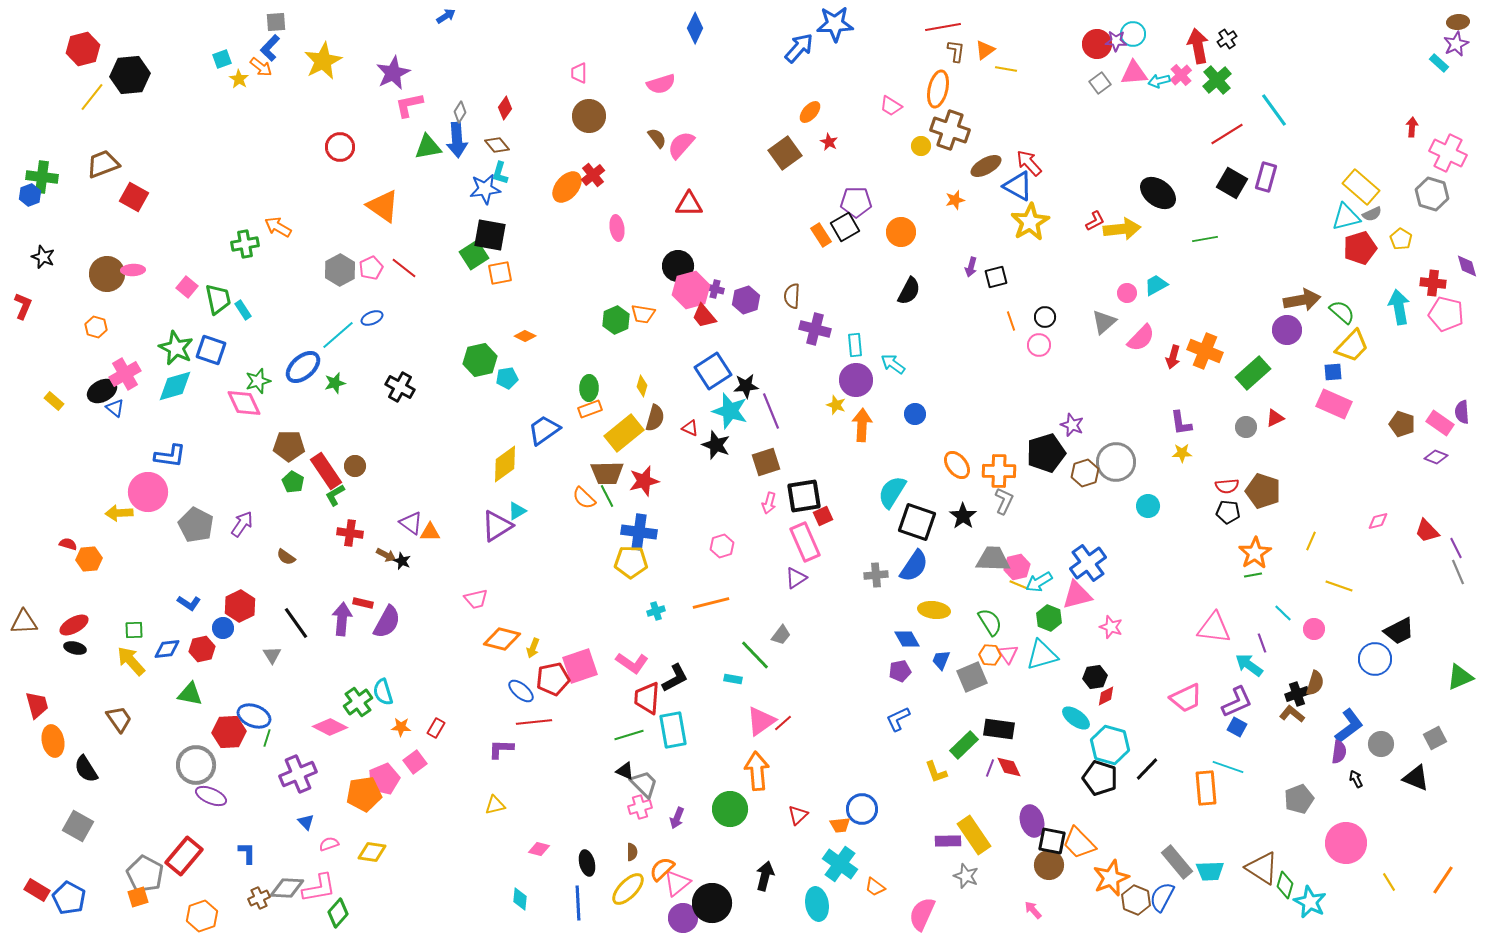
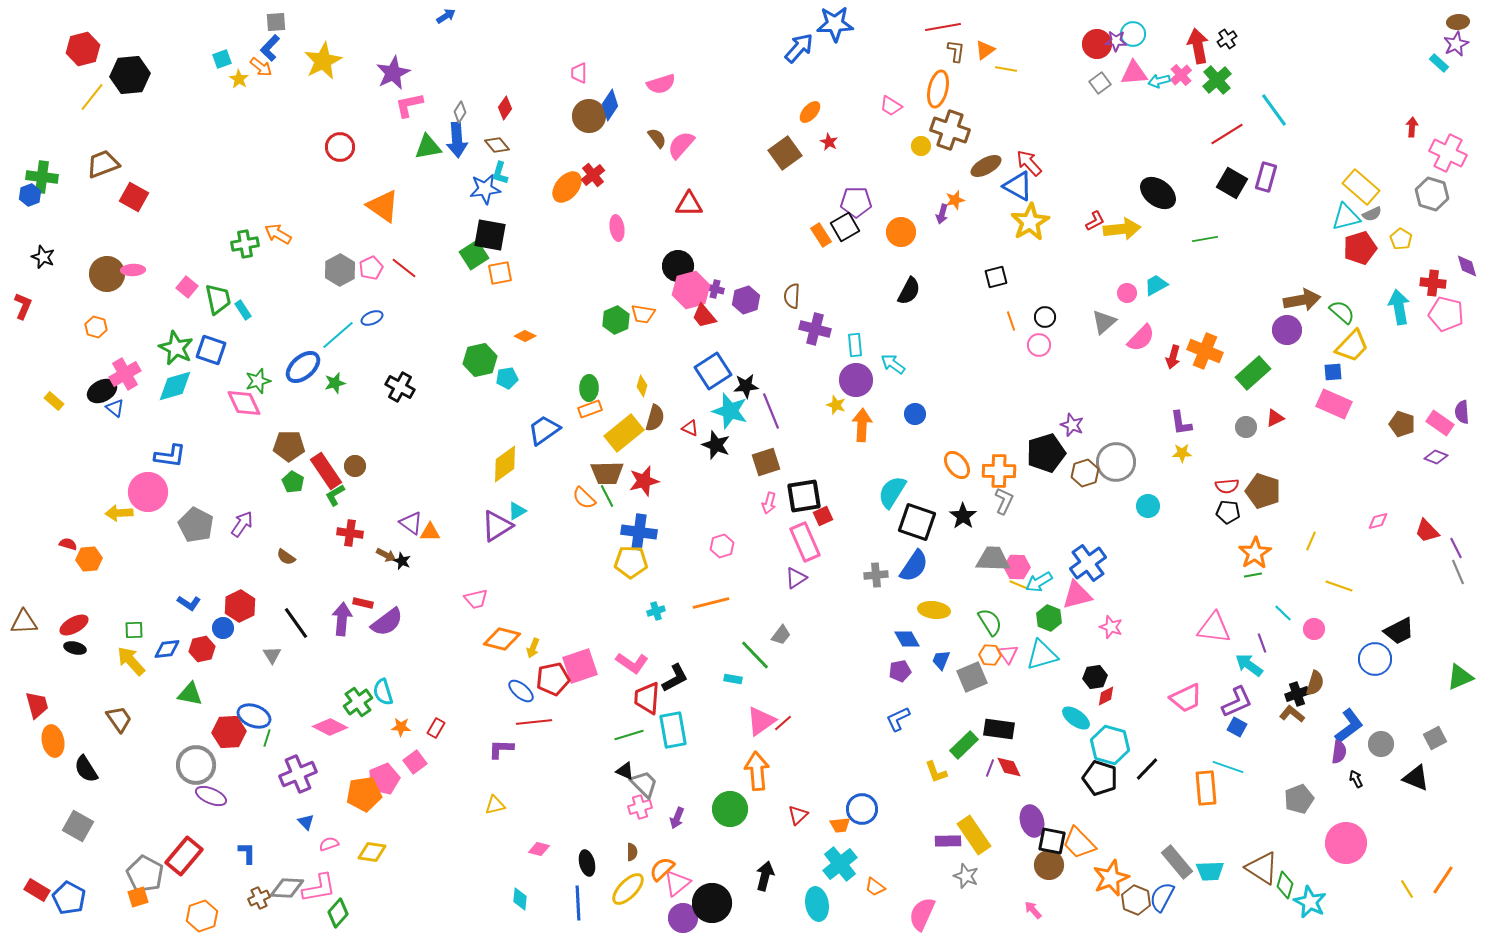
blue diamond at (695, 28): moved 85 px left, 77 px down; rotated 8 degrees clockwise
orange arrow at (278, 227): moved 7 px down
purple arrow at (971, 267): moved 29 px left, 53 px up
pink hexagon at (1017, 567): rotated 15 degrees clockwise
purple semicircle at (387, 622): rotated 24 degrees clockwise
cyan cross at (840, 864): rotated 16 degrees clockwise
yellow line at (1389, 882): moved 18 px right, 7 px down
